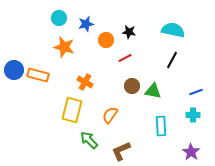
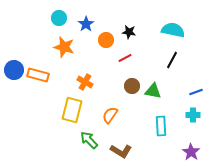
blue star: rotated 21 degrees counterclockwise
brown L-shape: rotated 125 degrees counterclockwise
